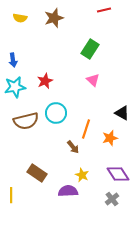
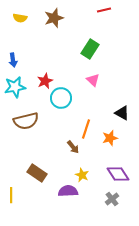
cyan circle: moved 5 px right, 15 px up
